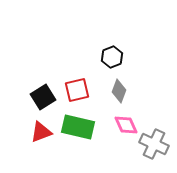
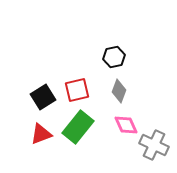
black hexagon: moved 2 px right; rotated 10 degrees clockwise
green rectangle: rotated 64 degrees counterclockwise
red triangle: moved 2 px down
gray cross: moved 1 px down
